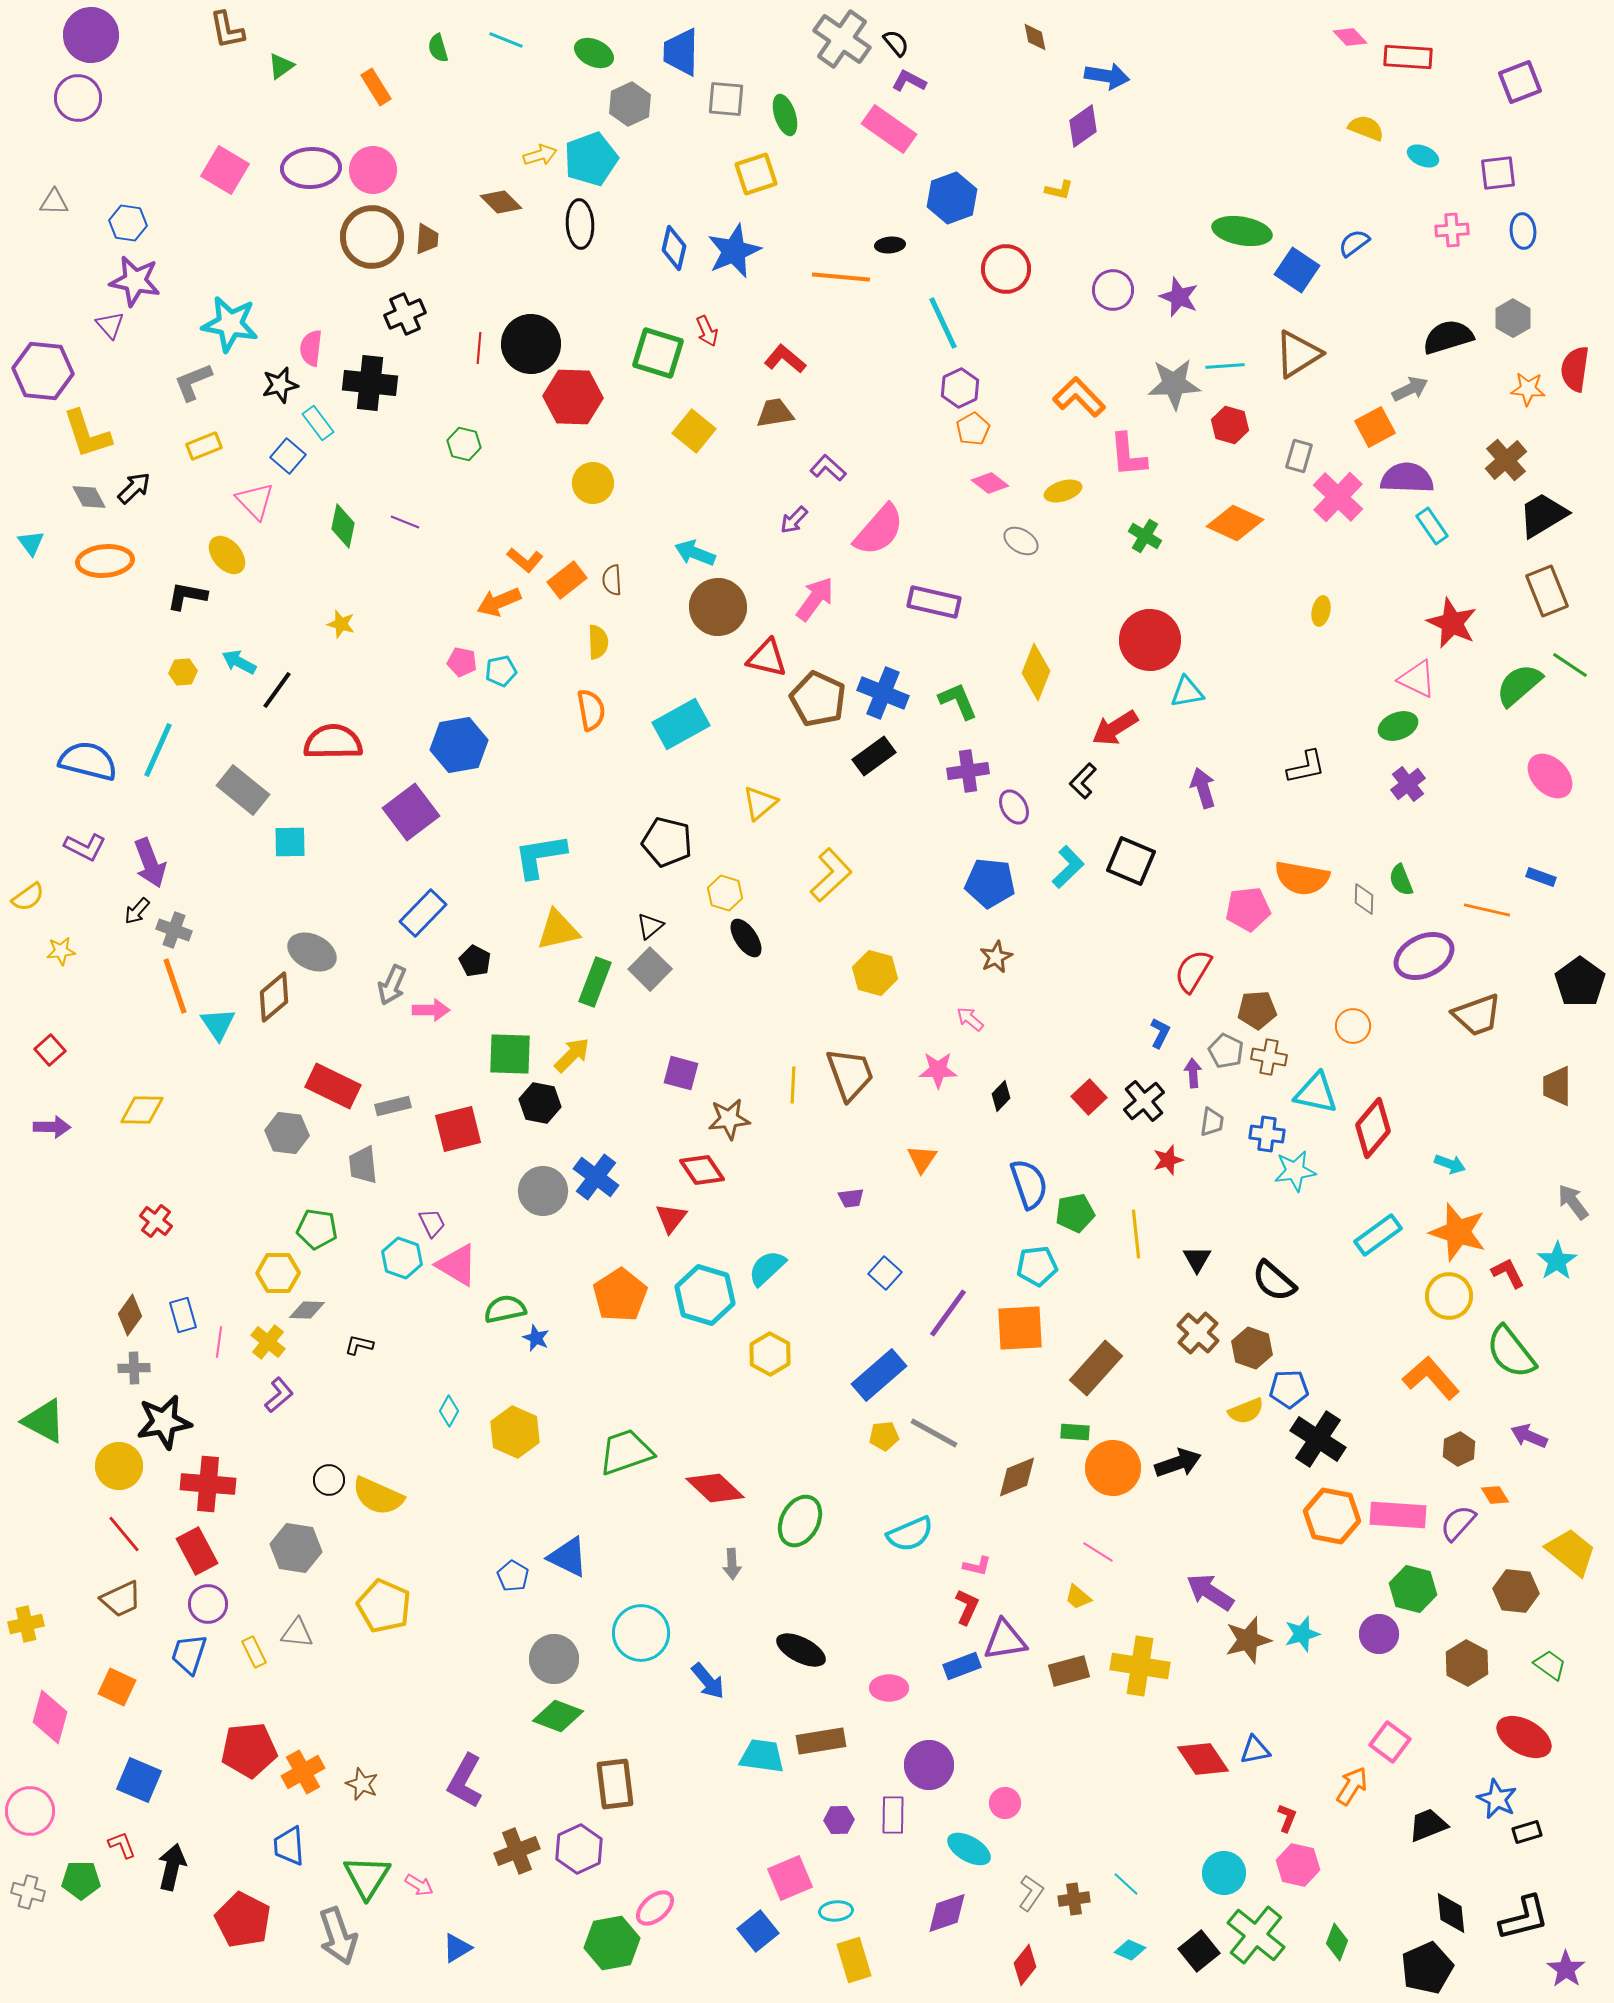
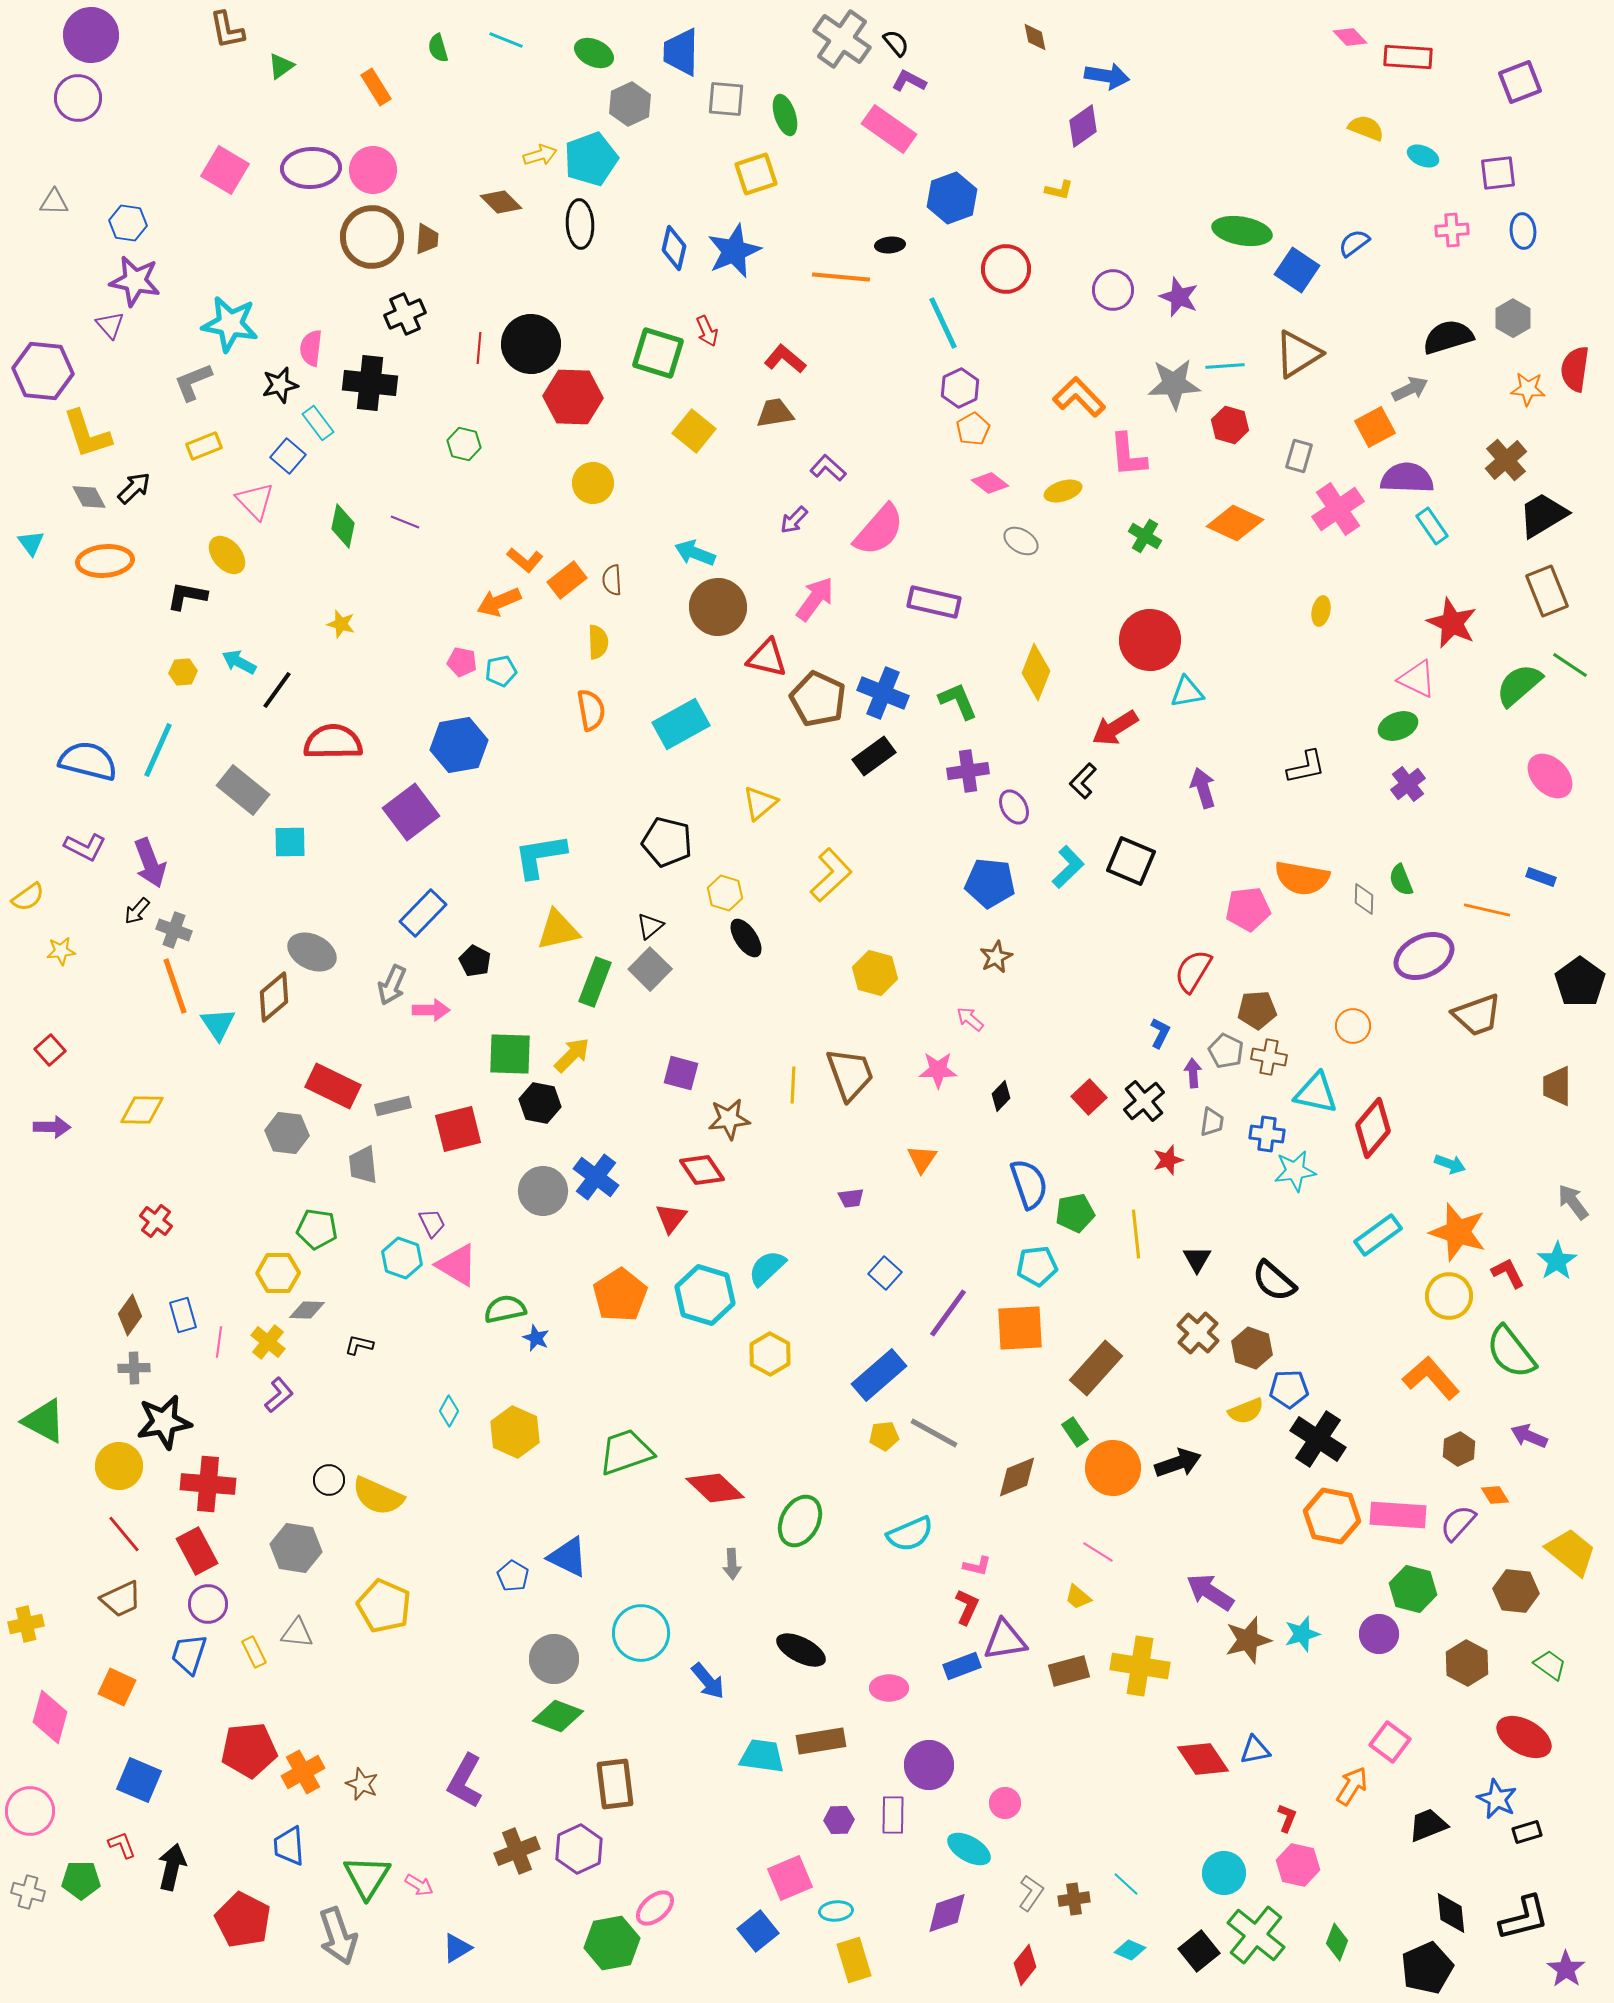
pink cross at (1338, 497): moved 12 px down; rotated 12 degrees clockwise
green rectangle at (1075, 1432): rotated 52 degrees clockwise
